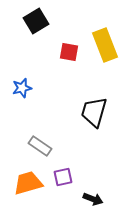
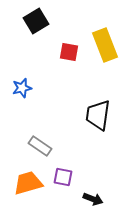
black trapezoid: moved 4 px right, 3 px down; rotated 8 degrees counterclockwise
purple square: rotated 24 degrees clockwise
